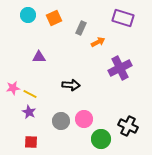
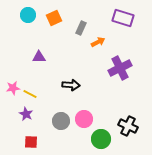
purple star: moved 3 px left, 2 px down
